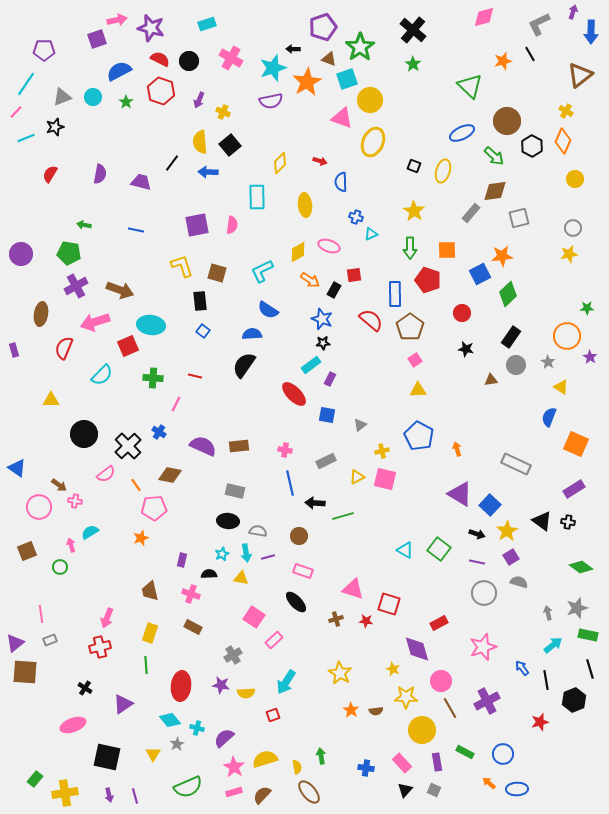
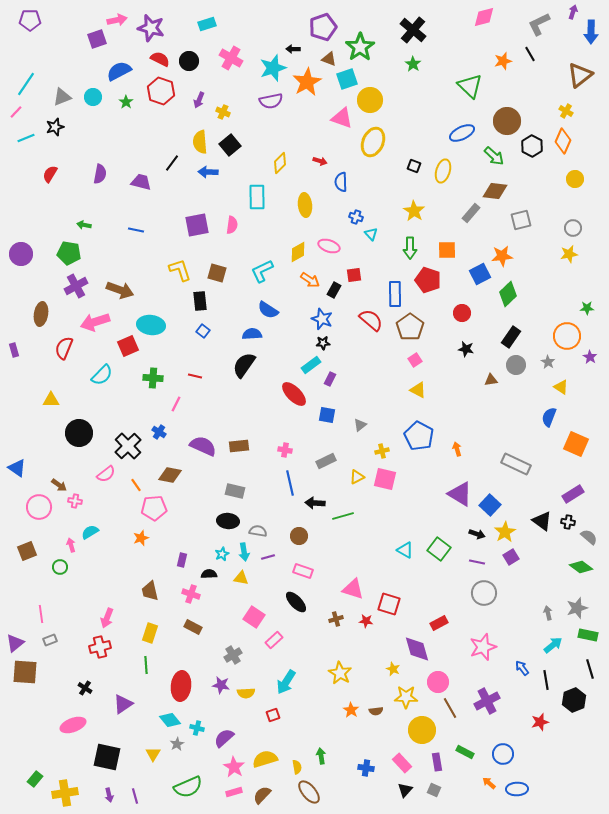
purple pentagon at (44, 50): moved 14 px left, 30 px up
brown diamond at (495, 191): rotated 15 degrees clockwise
gray square at (519, 218): moved 2 px right, 2 px down
cyan triangle at (371, 234): rotated 48 degrees counterclockwise
yellow L-shape at (182, 266): moved 2 px left, 4 px down
yellow triangle at (418, 390): rotated 30 degrees clockwise
black circle at (84, 434): moved 5 px left, 1 px up
purple rectangle at (574, 489): moved 1 px left, 5 px down
yellow star at (507, 531): moved 2 px left, 1 px down
cyan arrow at (246, 553): moved 2 px left, 1 px up
gray semicircle at (519, 582): moved 70 px right, 45 px up; rotated 24 degrees clockwise
pink circle at (441, 681): moved 3 px left, 1 px down
